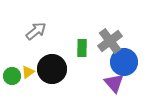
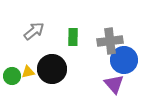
gray arrow: moved 2 px left
gray cross: rotated 30 degrees clockwise
green rectangle: moved 9 px left, 11 px up
blue circle: moved 2 px up
yellow triangle: rotated 24 degrees clockwise
purple triangle: moved 1 px down
